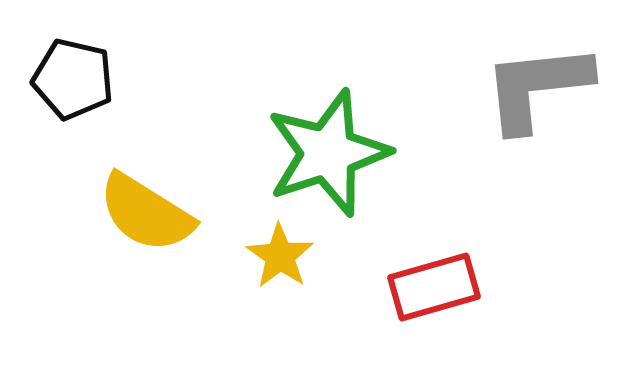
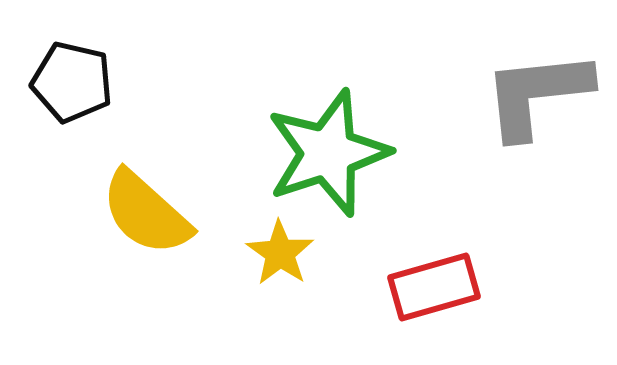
black pentagon: moved 1 px left, 3 px down
gray L-shape: moved 7 px down
yellow semicircle: rotated 10 degrees clockwise
yellow star: moved 3 px up
